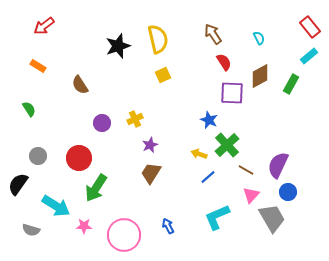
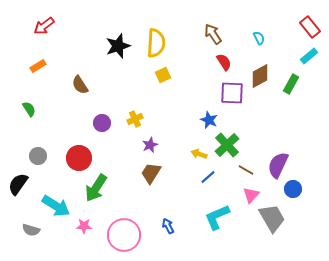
yellow semicircle: moved 2 px left, 4 px down; rotated 16 degrees clockwise
orange rectangle: rotated 63 degrees counterclockwise
blue circle: moved 5 px right, 3 px up
